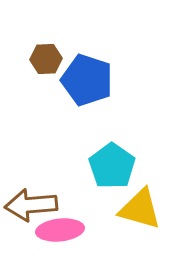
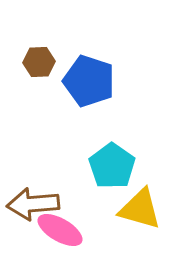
brown hexagon: moved 7 px left, 3 px down
blue pentagon: moved 2 px right, 1 px down
brown arrow: moved 2 px right, 1 px up
pink ellipse: rotated 36 degrees clockwise
